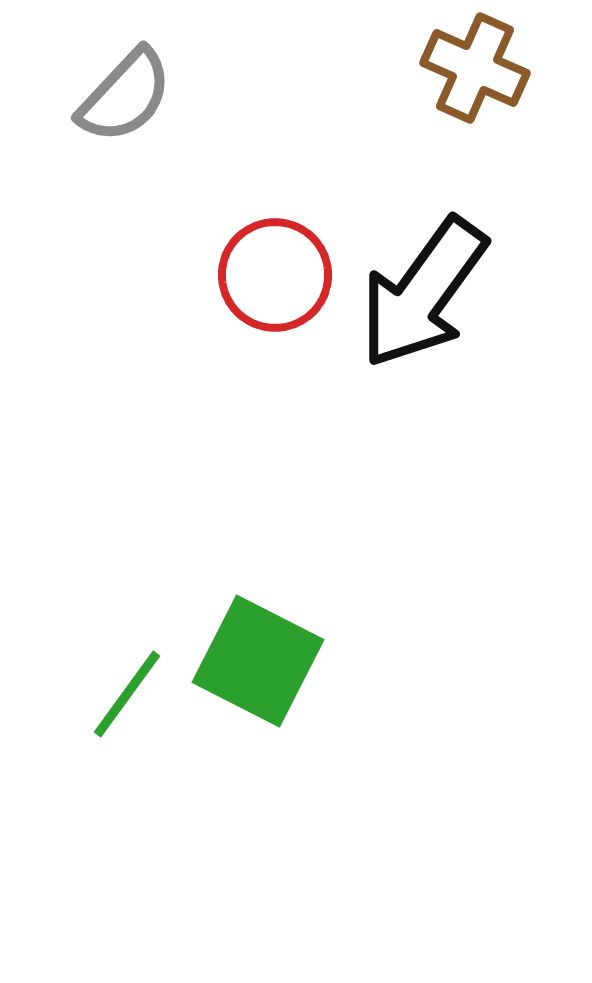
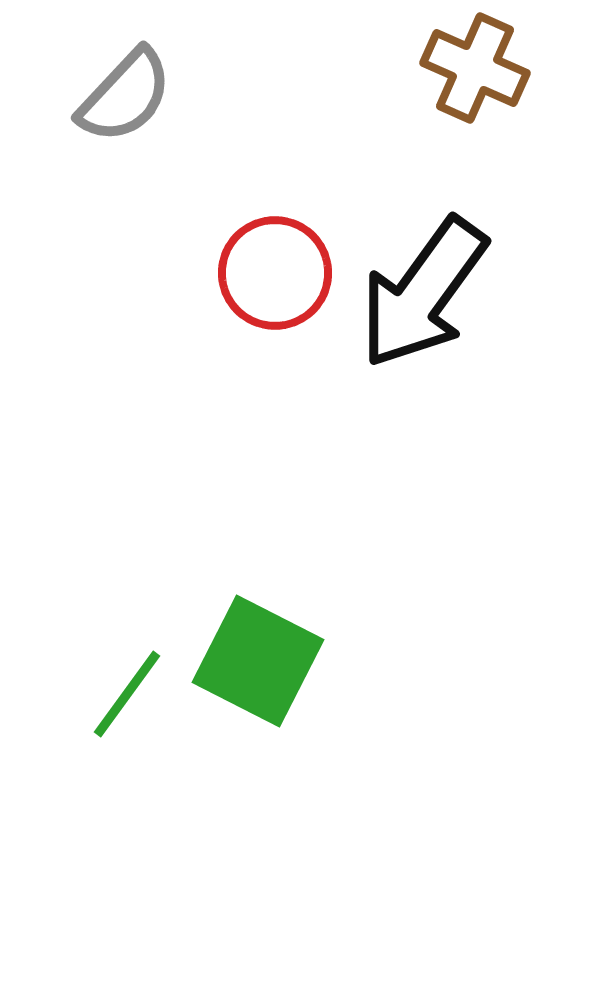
red circle: moved 2 px up
